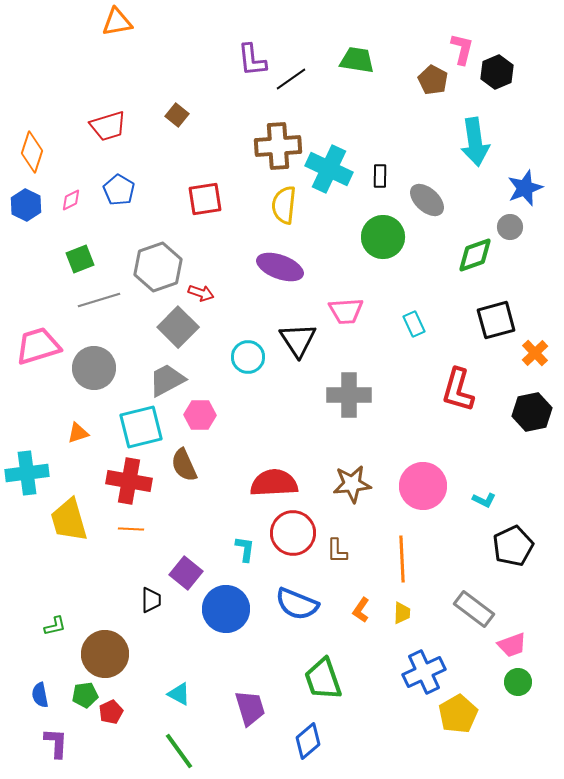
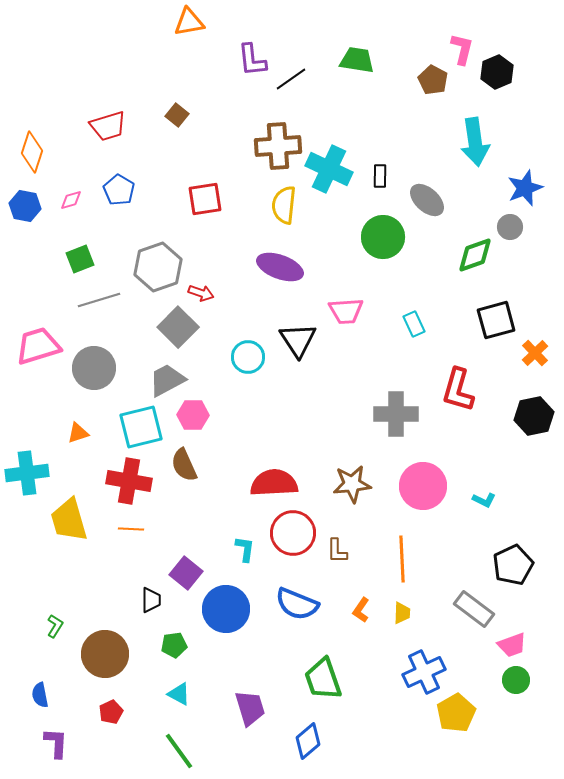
orange triangle at (117, 22): moved 72 px right
pink diamond at (71, 200): rotated 10 degrees clockwise
blue hexagon at (26, 205): moved 1 px left, 1 px down; rotated 16 degrees counterclockwise
gray cross at (349, 395): moved 47 px right, 19 px down
black hexagon at (532, 412): moved 2 px right, 4 px down
pink hexagon at (200, 415): moved 7 px left
black pentagon at (513, 546): moved 19 px down
green L-shape at (55, 626): rotated 45 degrees counterclockwise
green circle at (518, 682): moved 2 px left, 2 px up
green pentagon at (85, 695): moved 89 px right, 50 px up
yellow pentagon at (458, 714): moved 2 px left, 1 px up
